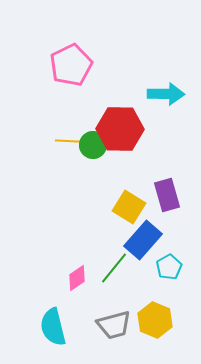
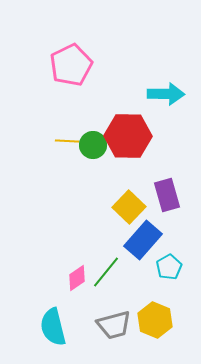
red hexagon: moved 8 px right, 7 px down
yellow square: rotated 12 degrees clockwise
green line: moved 8 px left, 4 px down
